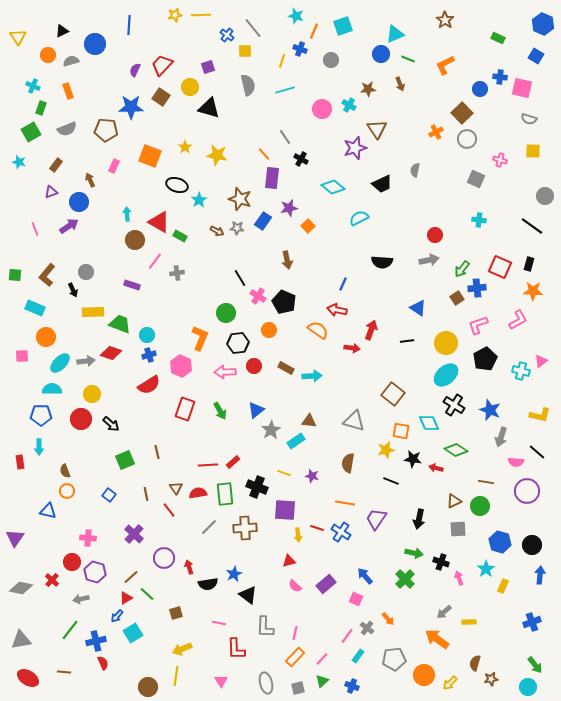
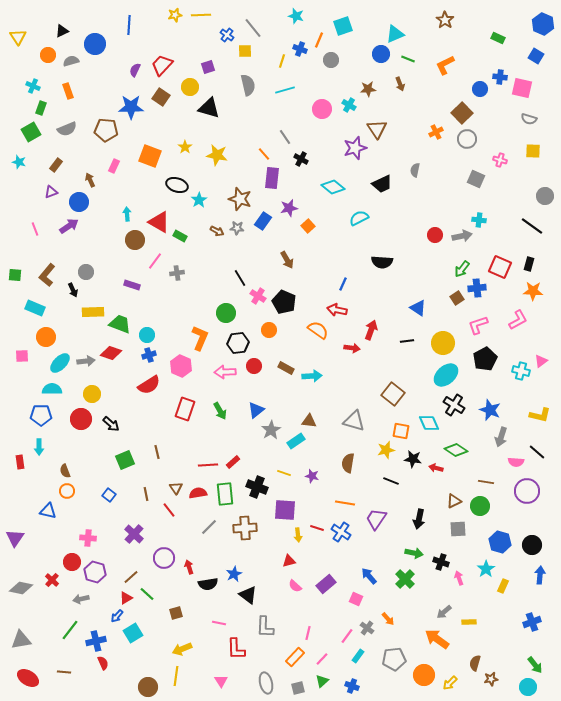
orange line at (314, 31): moved 5 px right, 9 px down
brown arrow at (287, 260): rotated 18 degrees counterclockwise
gray arrow at (429, 260): moved 33 px right, 24 px up
yellow circle at (446, 343): moved 3 px left
blue arrow at (365, 576): moved 4 px right
pink line at (295, 633): moved 13 px right
